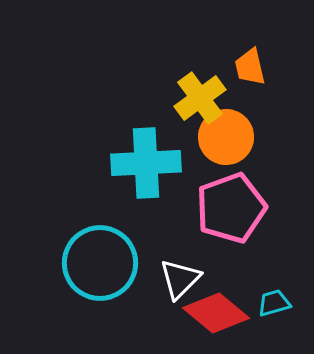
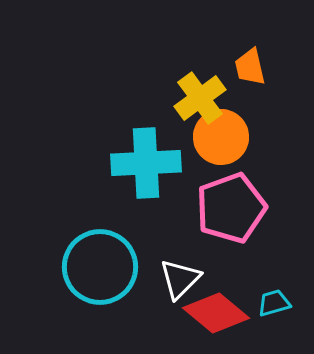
orange circle: moved 5 px left
cyan circle: moved 4 px down
